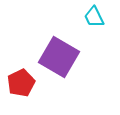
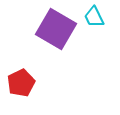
purple square: moved 3 px left, 28 px up
